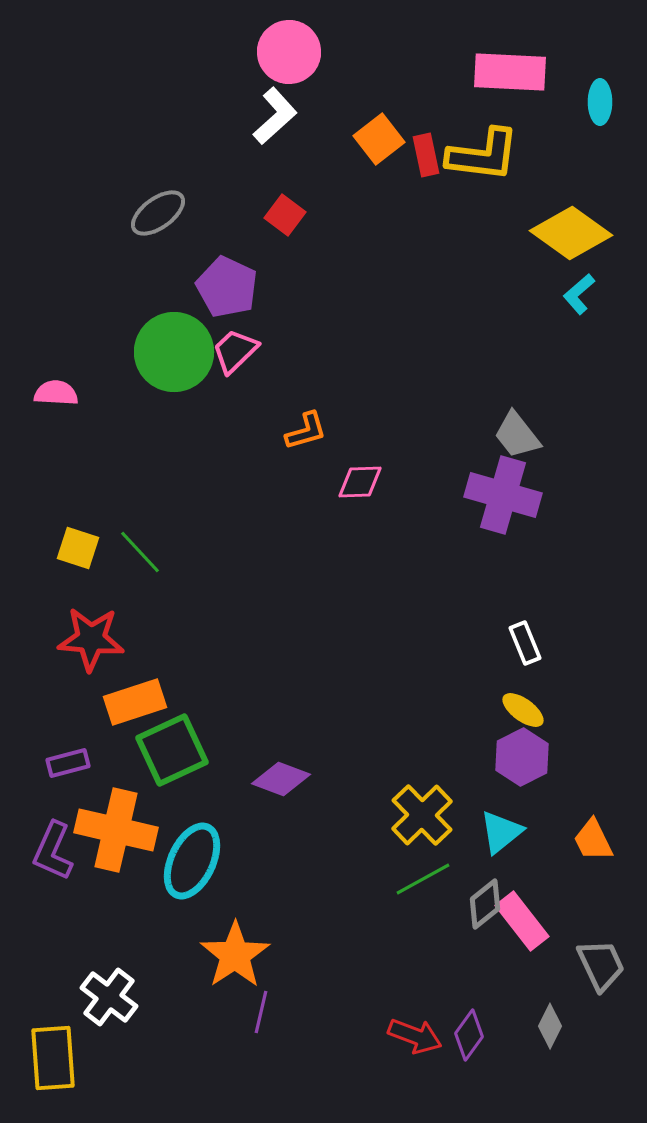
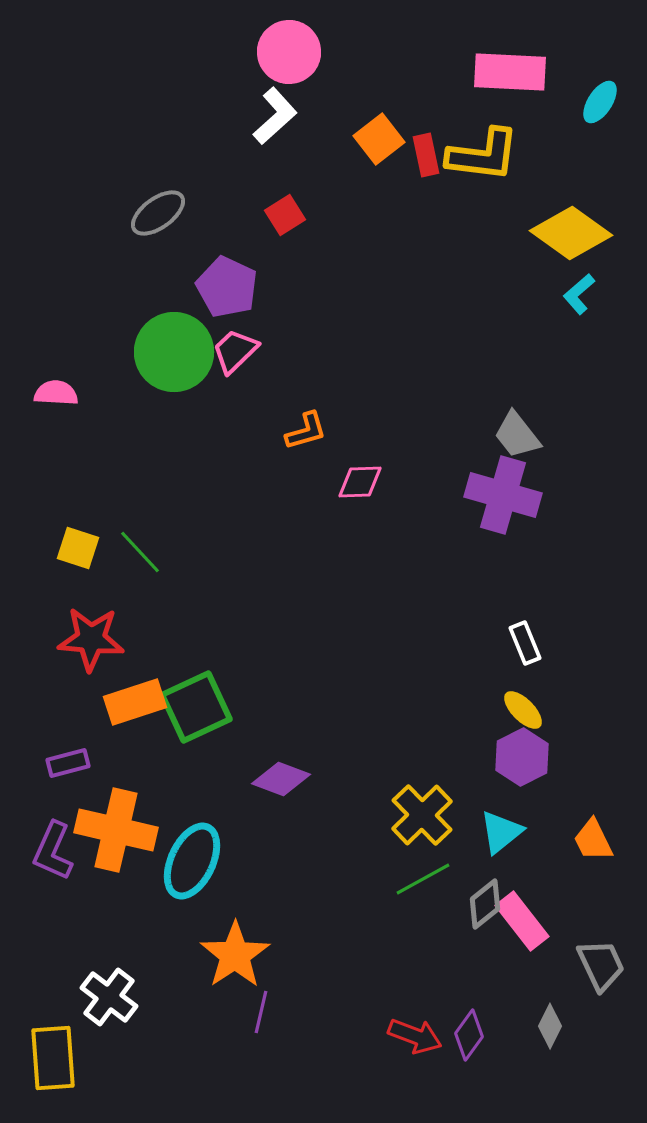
cyan ellipse at (600, 102): rotated 33 degrees clockwise
red square at (285, 215): rotated 21 degrees clockwise
yellow ellipse at (523, 710): rotated 9 degrees clockwise
green square at (172, 750): moved 24 px right, 43 px up
